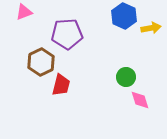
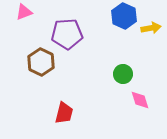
brown hexagon: rotated 8 degrees counterclockwise
green circle: moved 3 px left, 3 px up
red trapezoid: moved 3 px right, 28 px down
